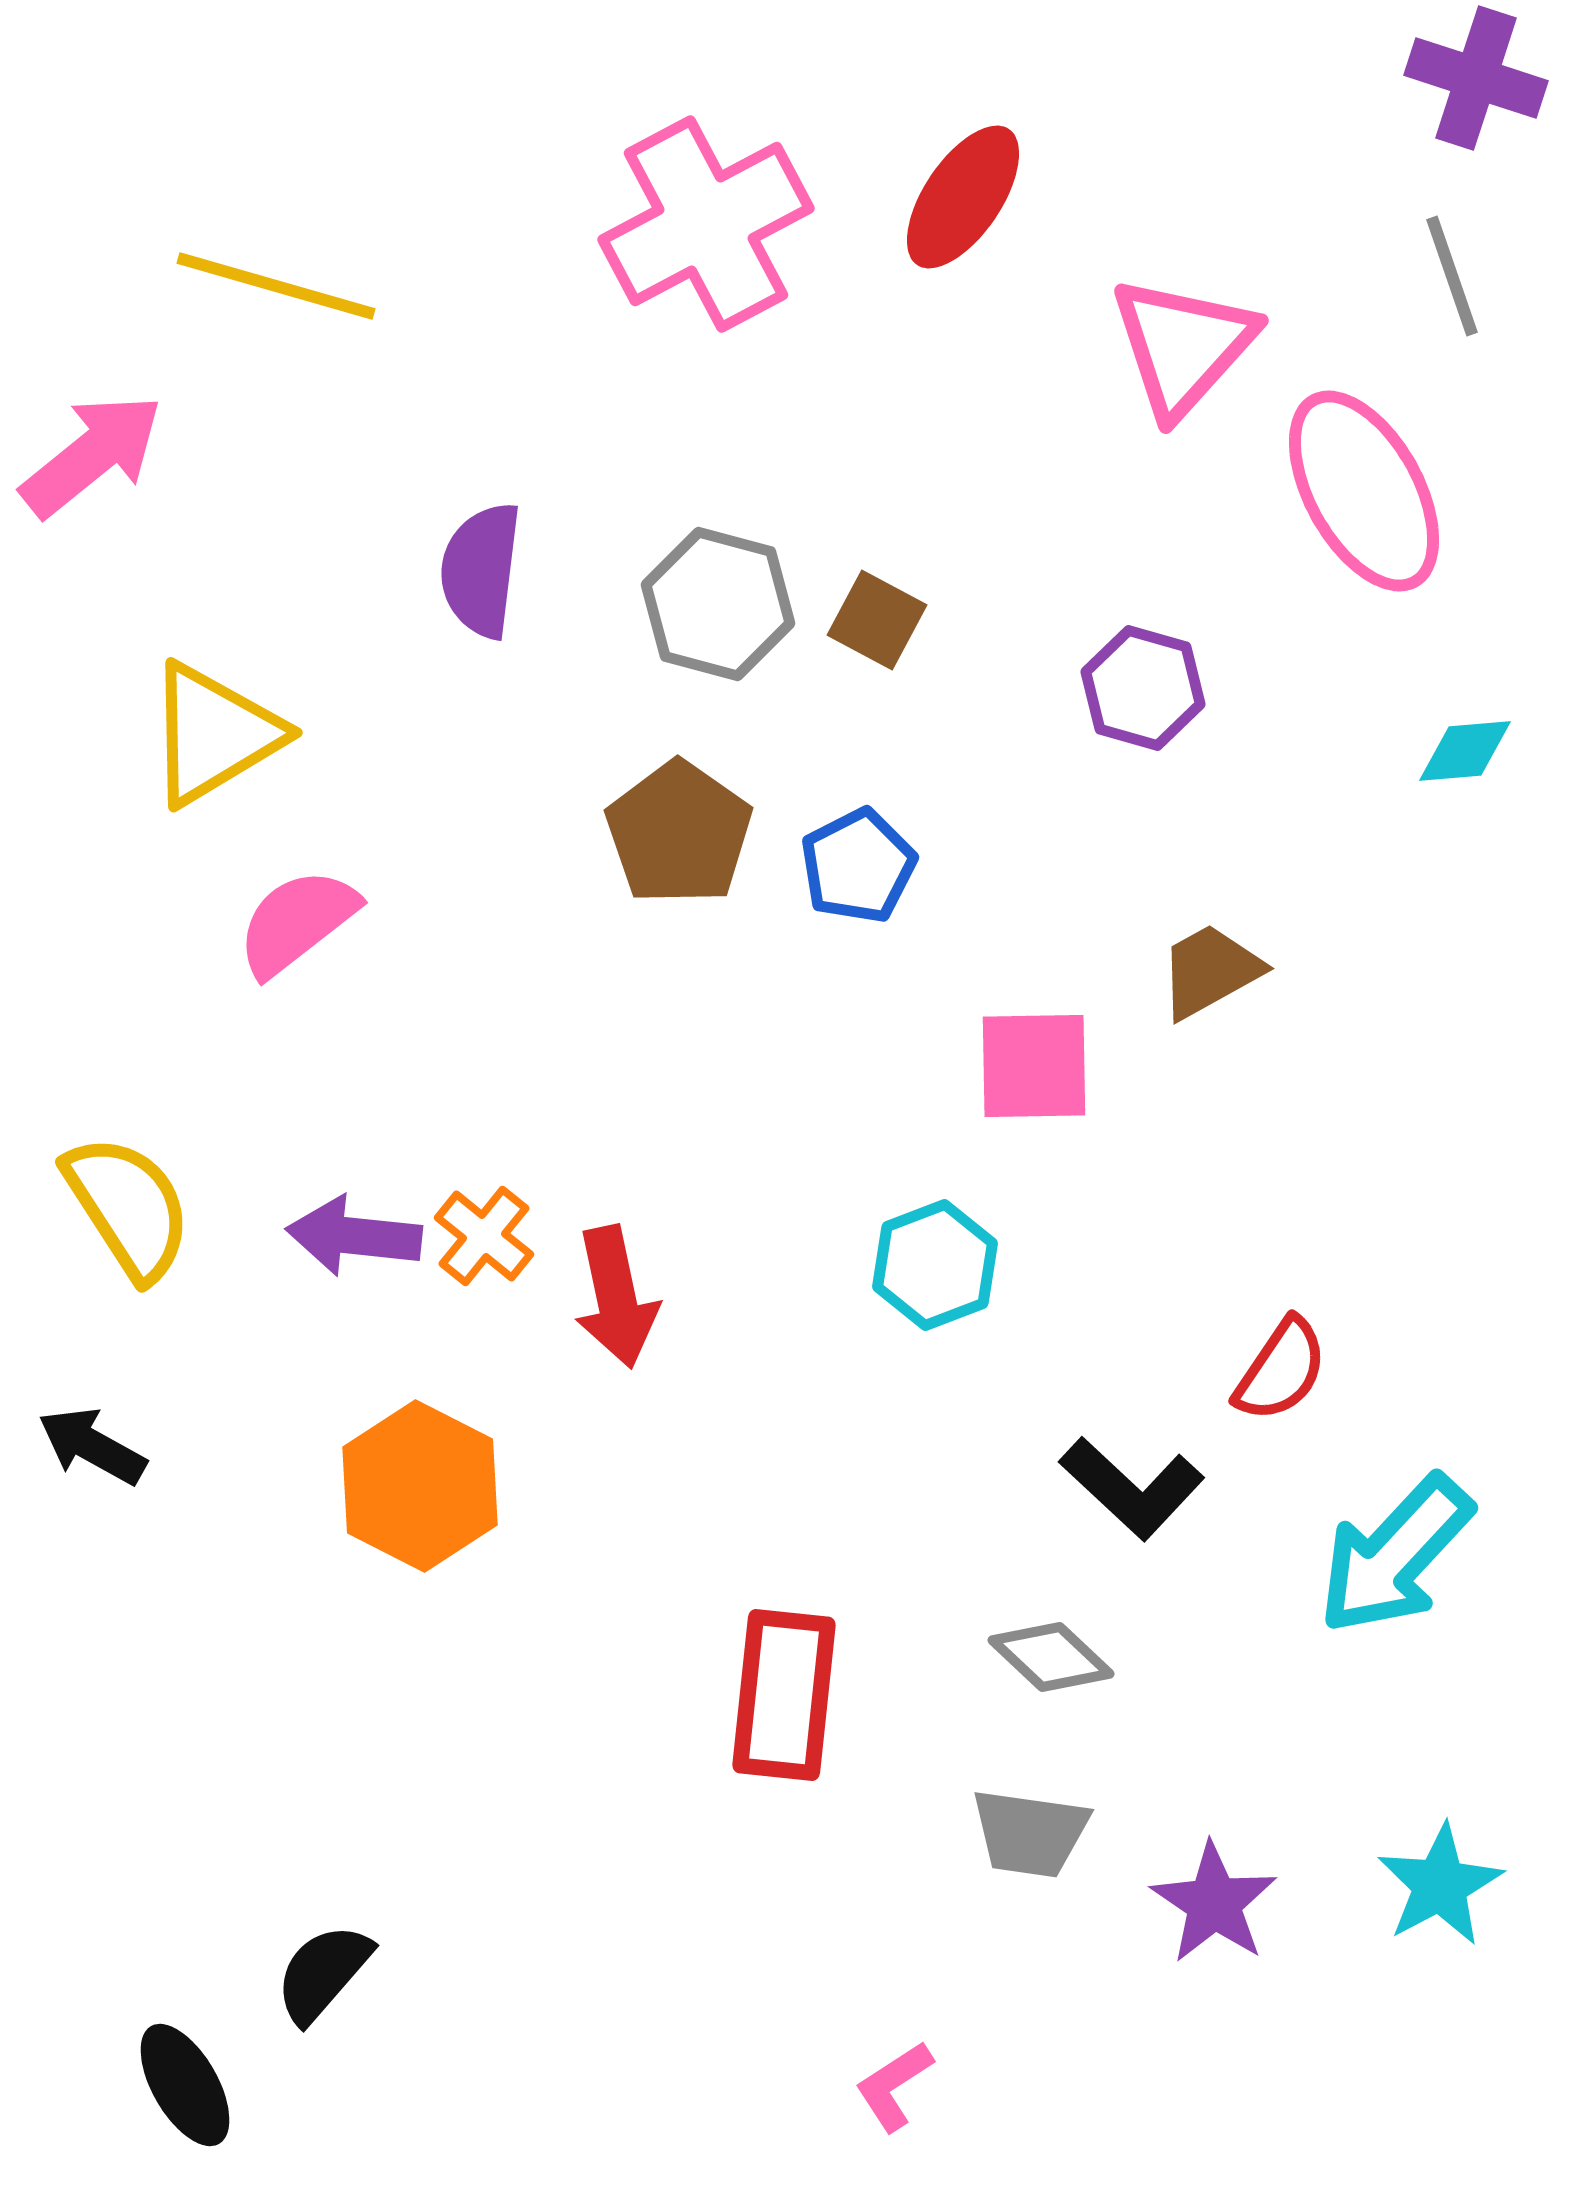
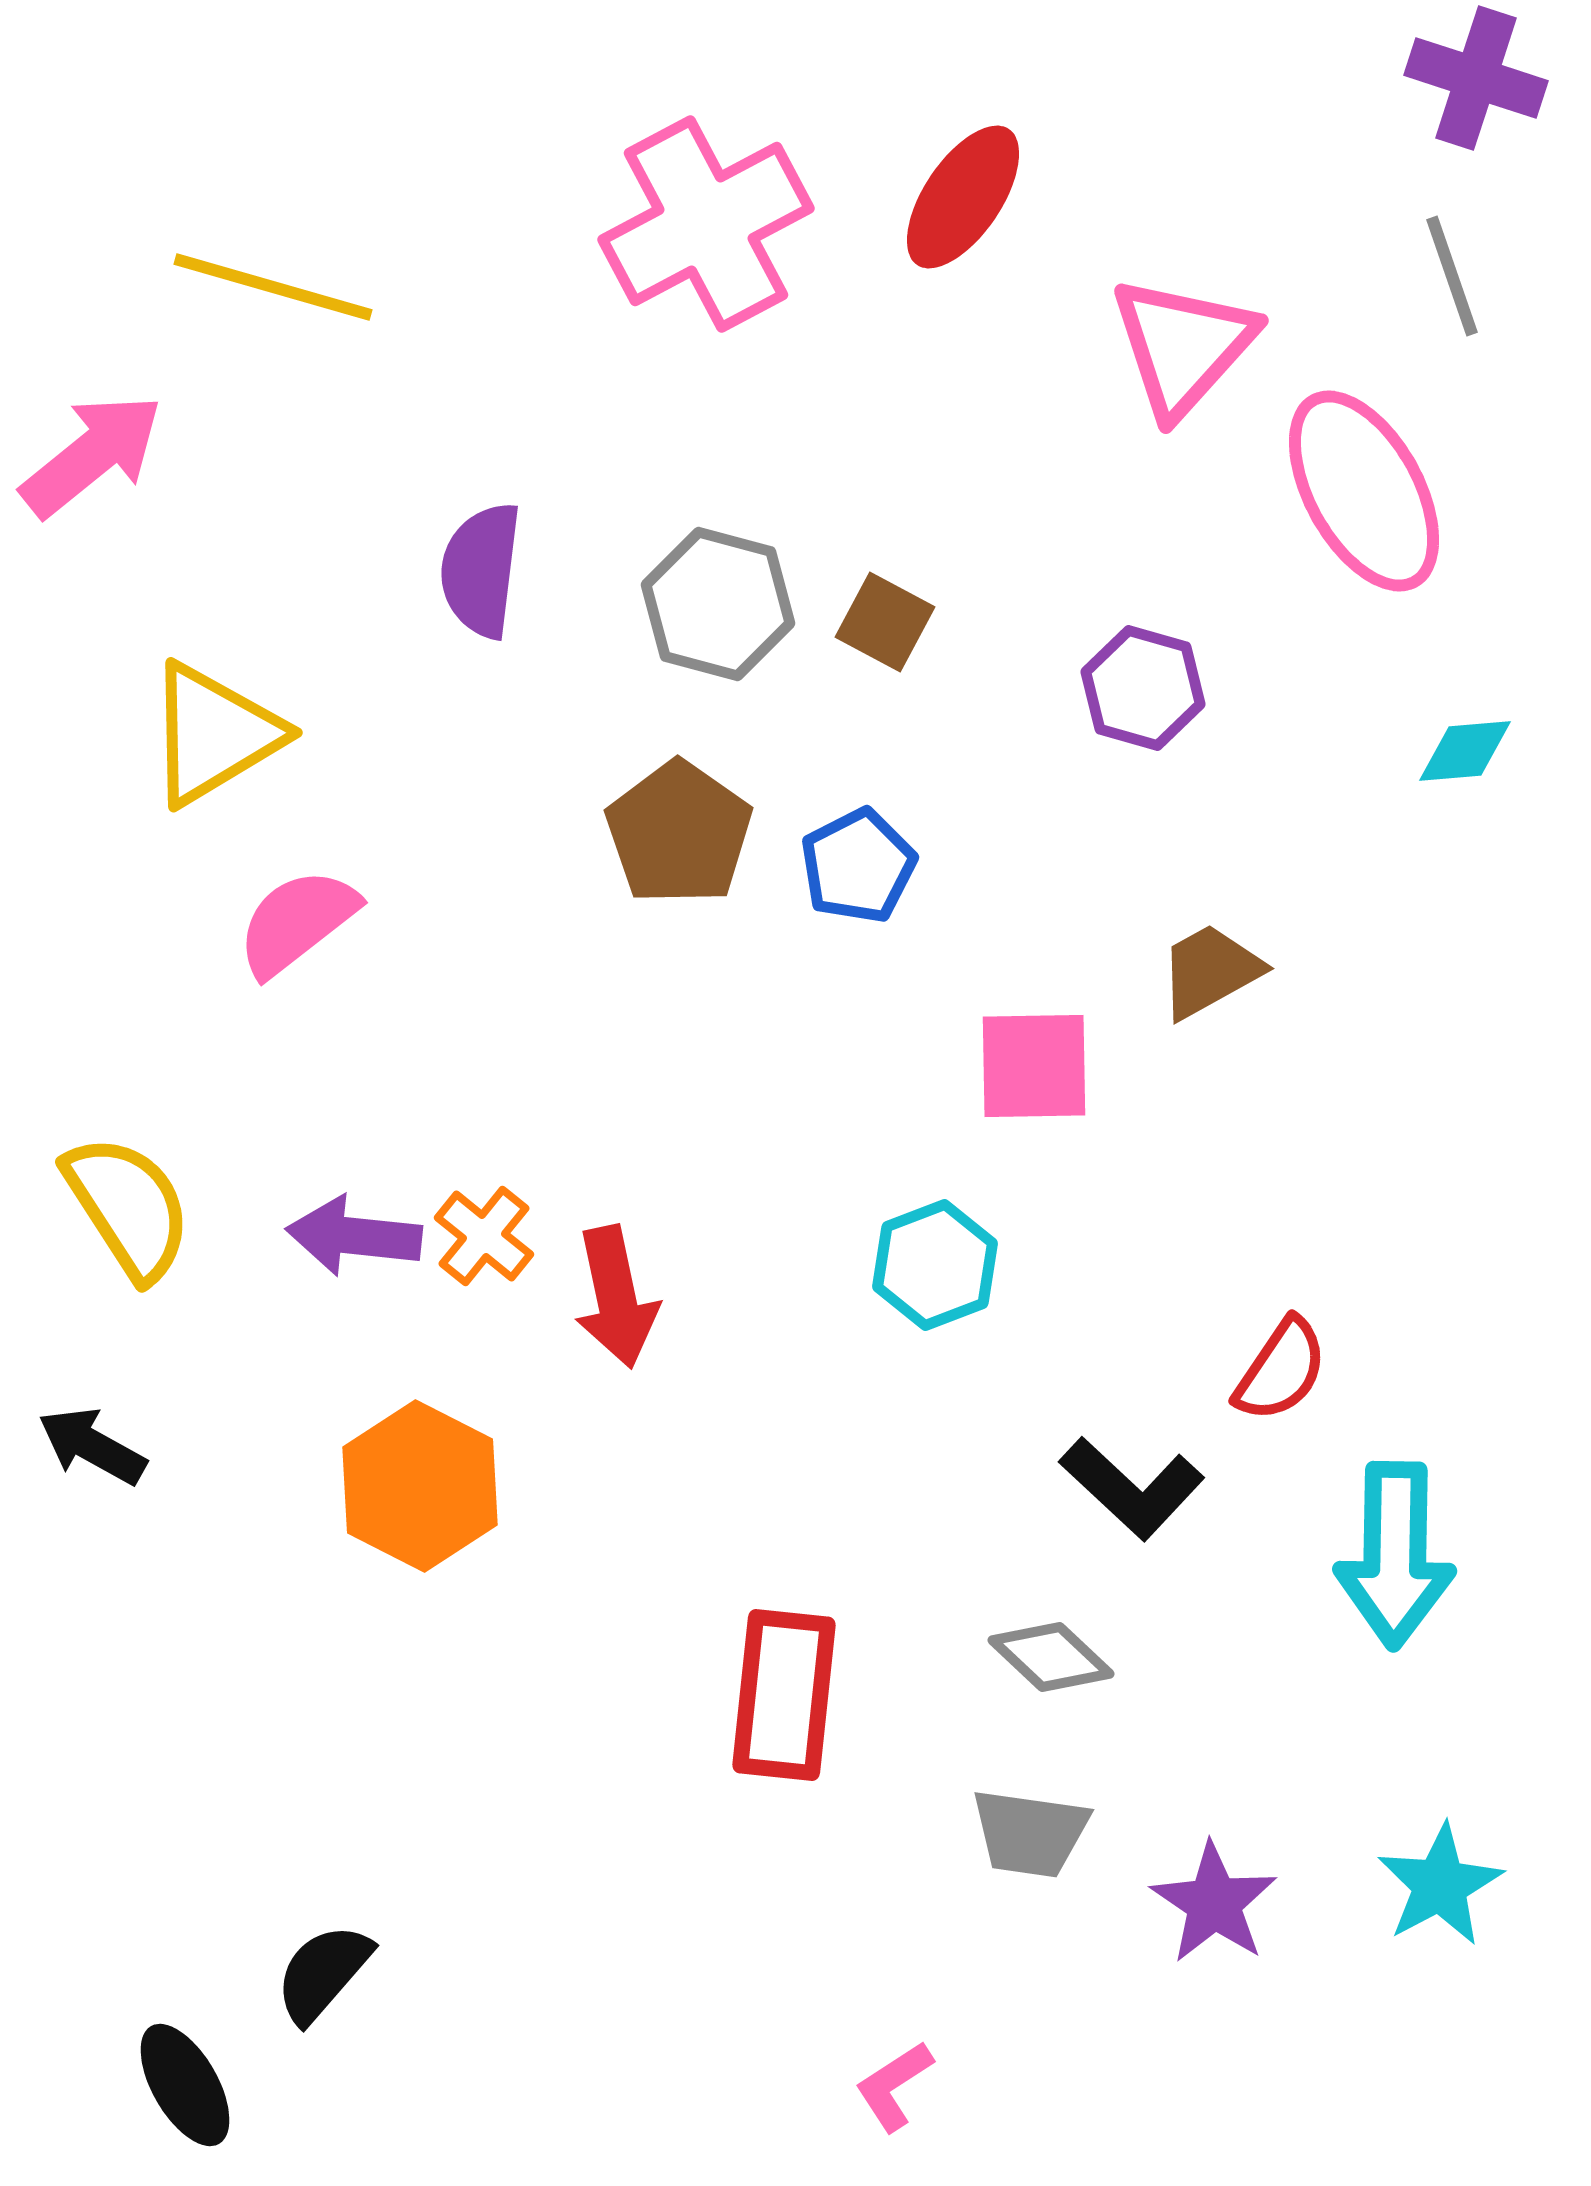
yellow line: moved 3 px left, 1 px down
brown square: moved 8 px right, 2 px down
cyan arrow: rotated 42 degrees counterclockwise
